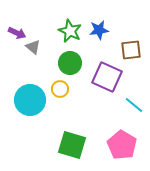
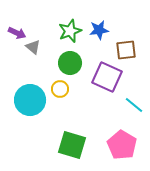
green star: rotated 25 degrees clockwise
brown square: moved 5 px left
